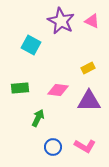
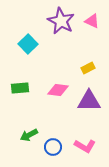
cyan square: moved 3 px left, 1 px up; rotated 18 degrees clockwise
green arrow: moved 9 px left, 17 px down; rotated 144 degrees counterclockwise
